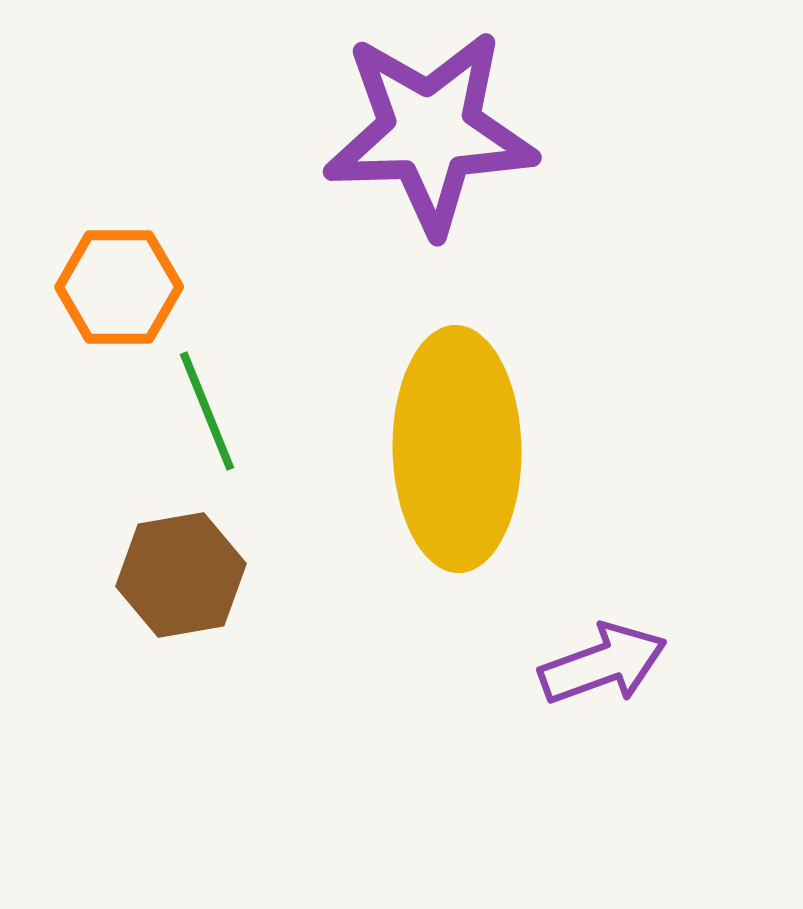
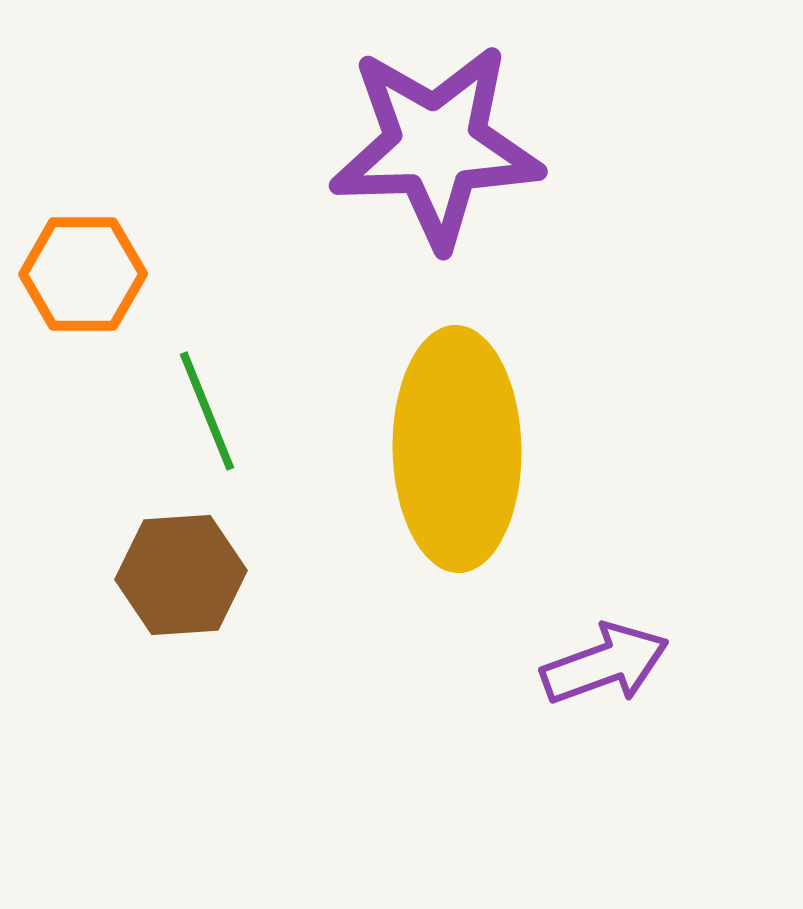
purple star: moved 6 px right, 14 px down
orange hexagon: moved 36 px left, 13 px up
brown hexagon: rotated 6 degrees clockwise
purple arrow: moved 2 px right
